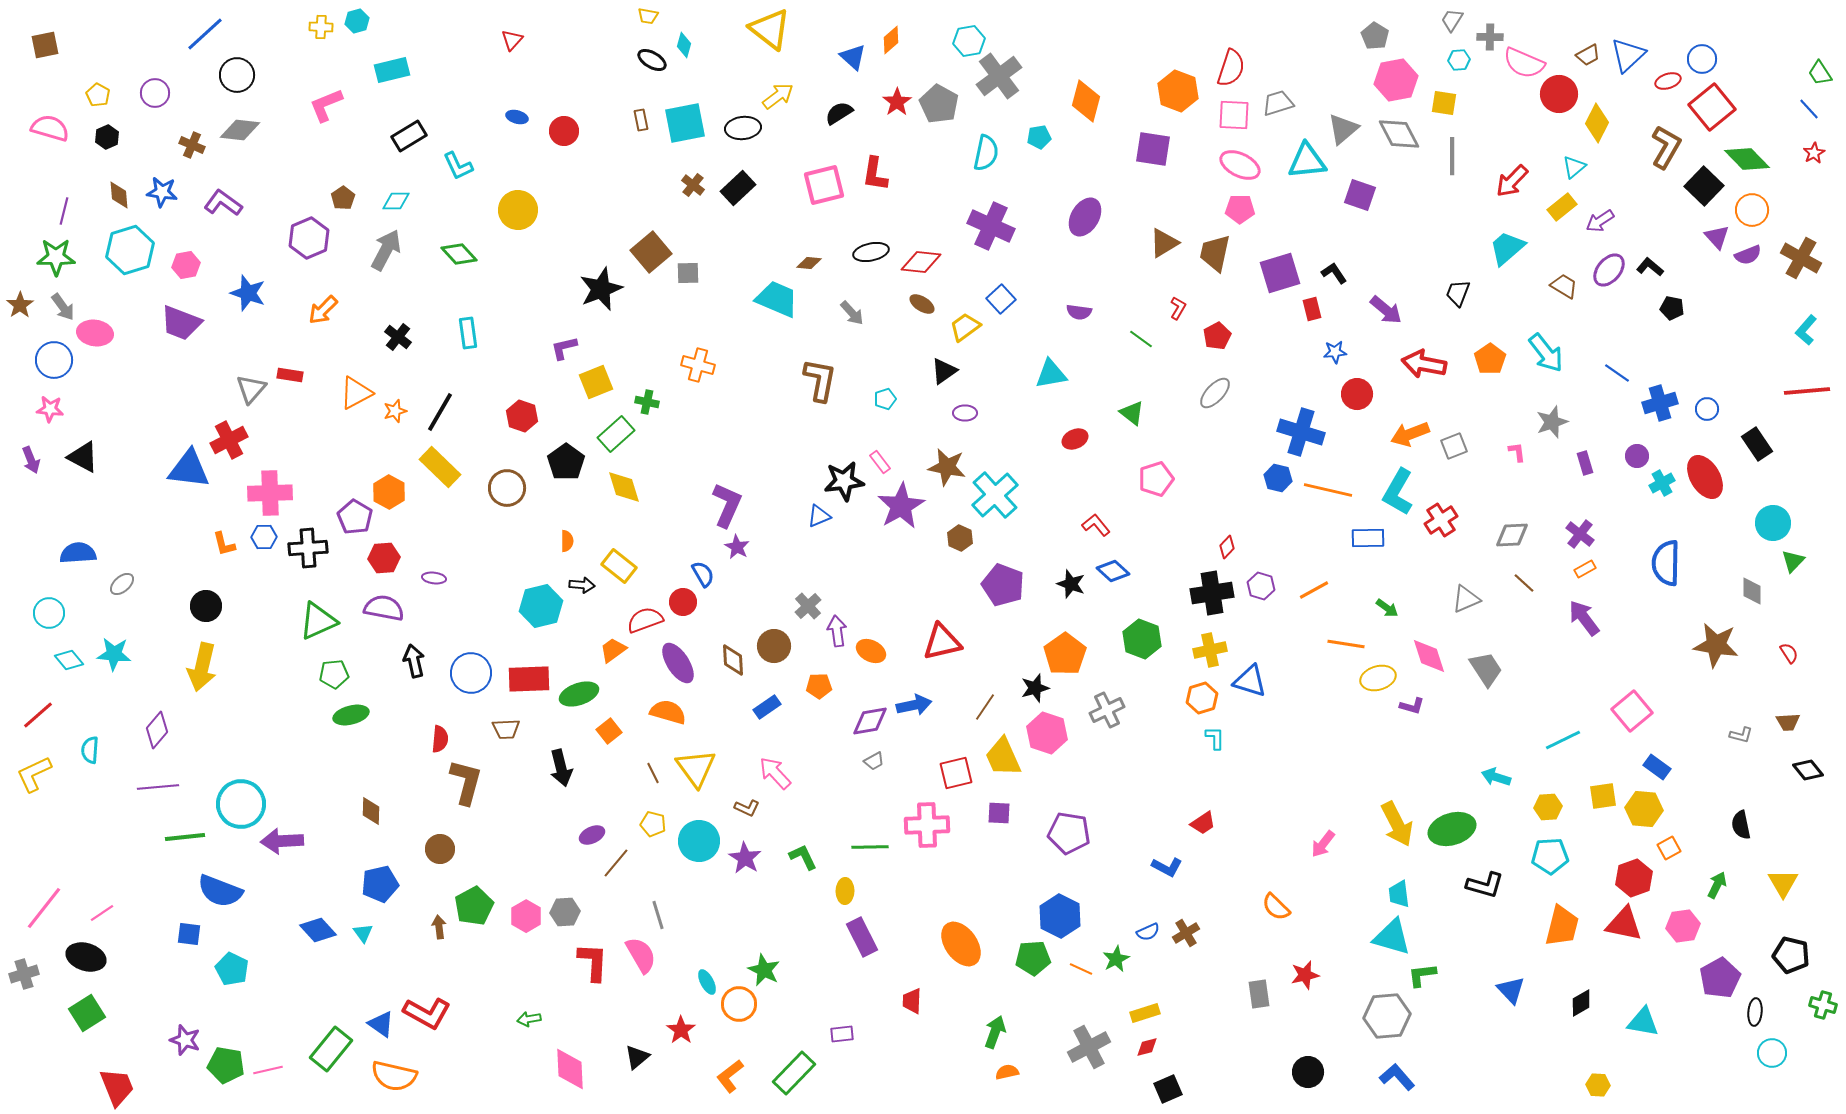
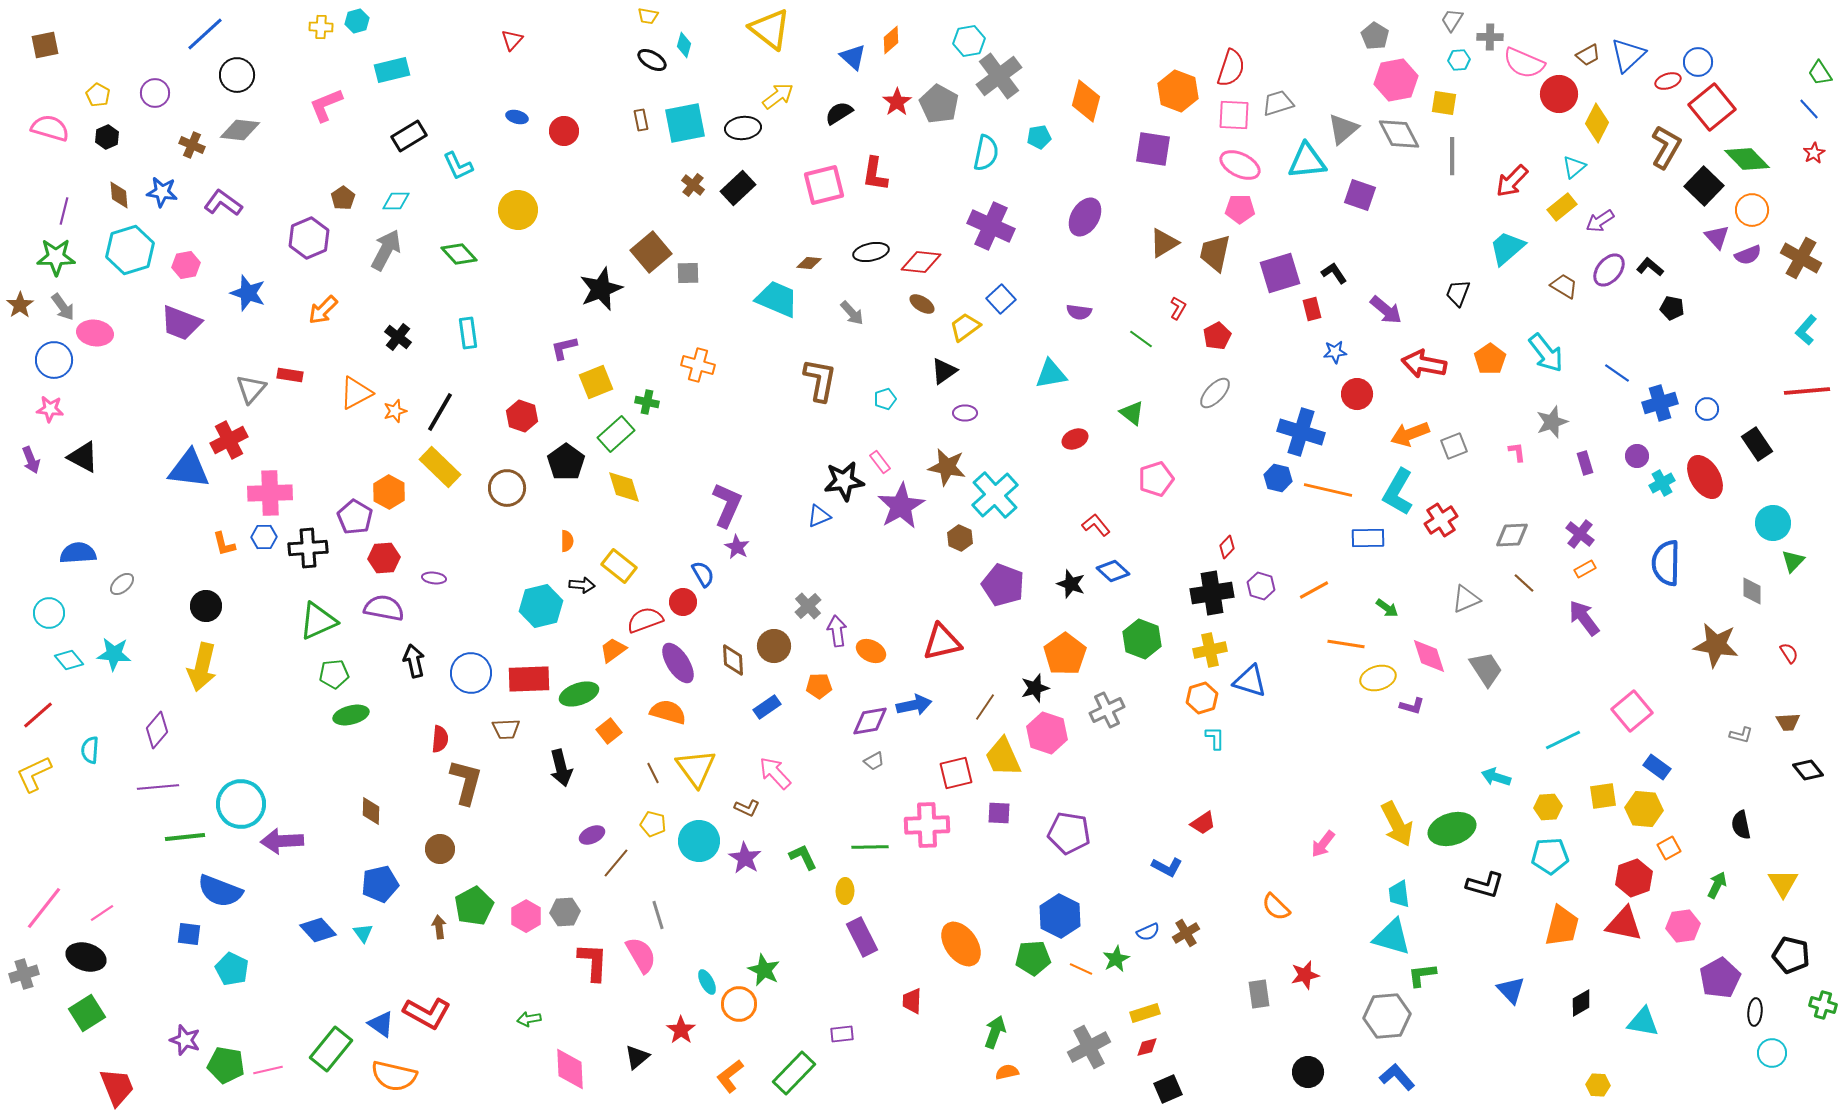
blue circle at (1702, 59): moved 4 px left, 3 px down
